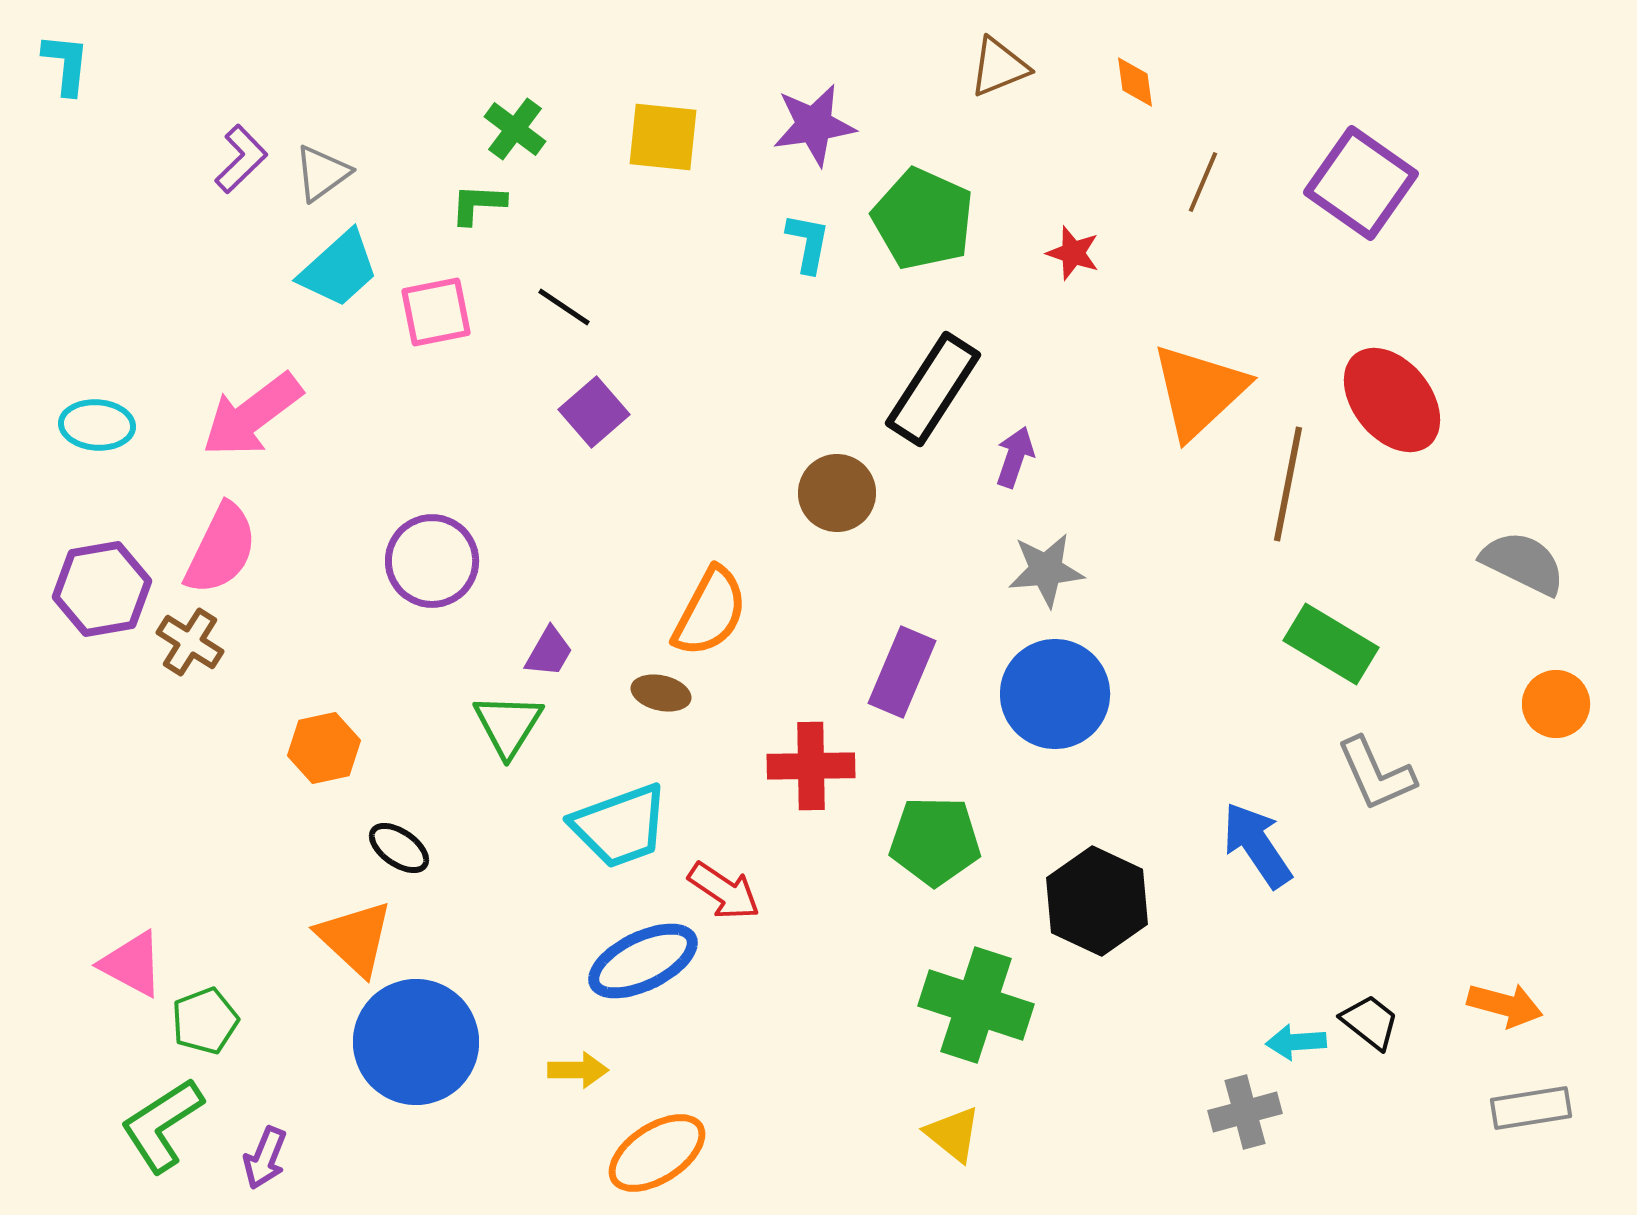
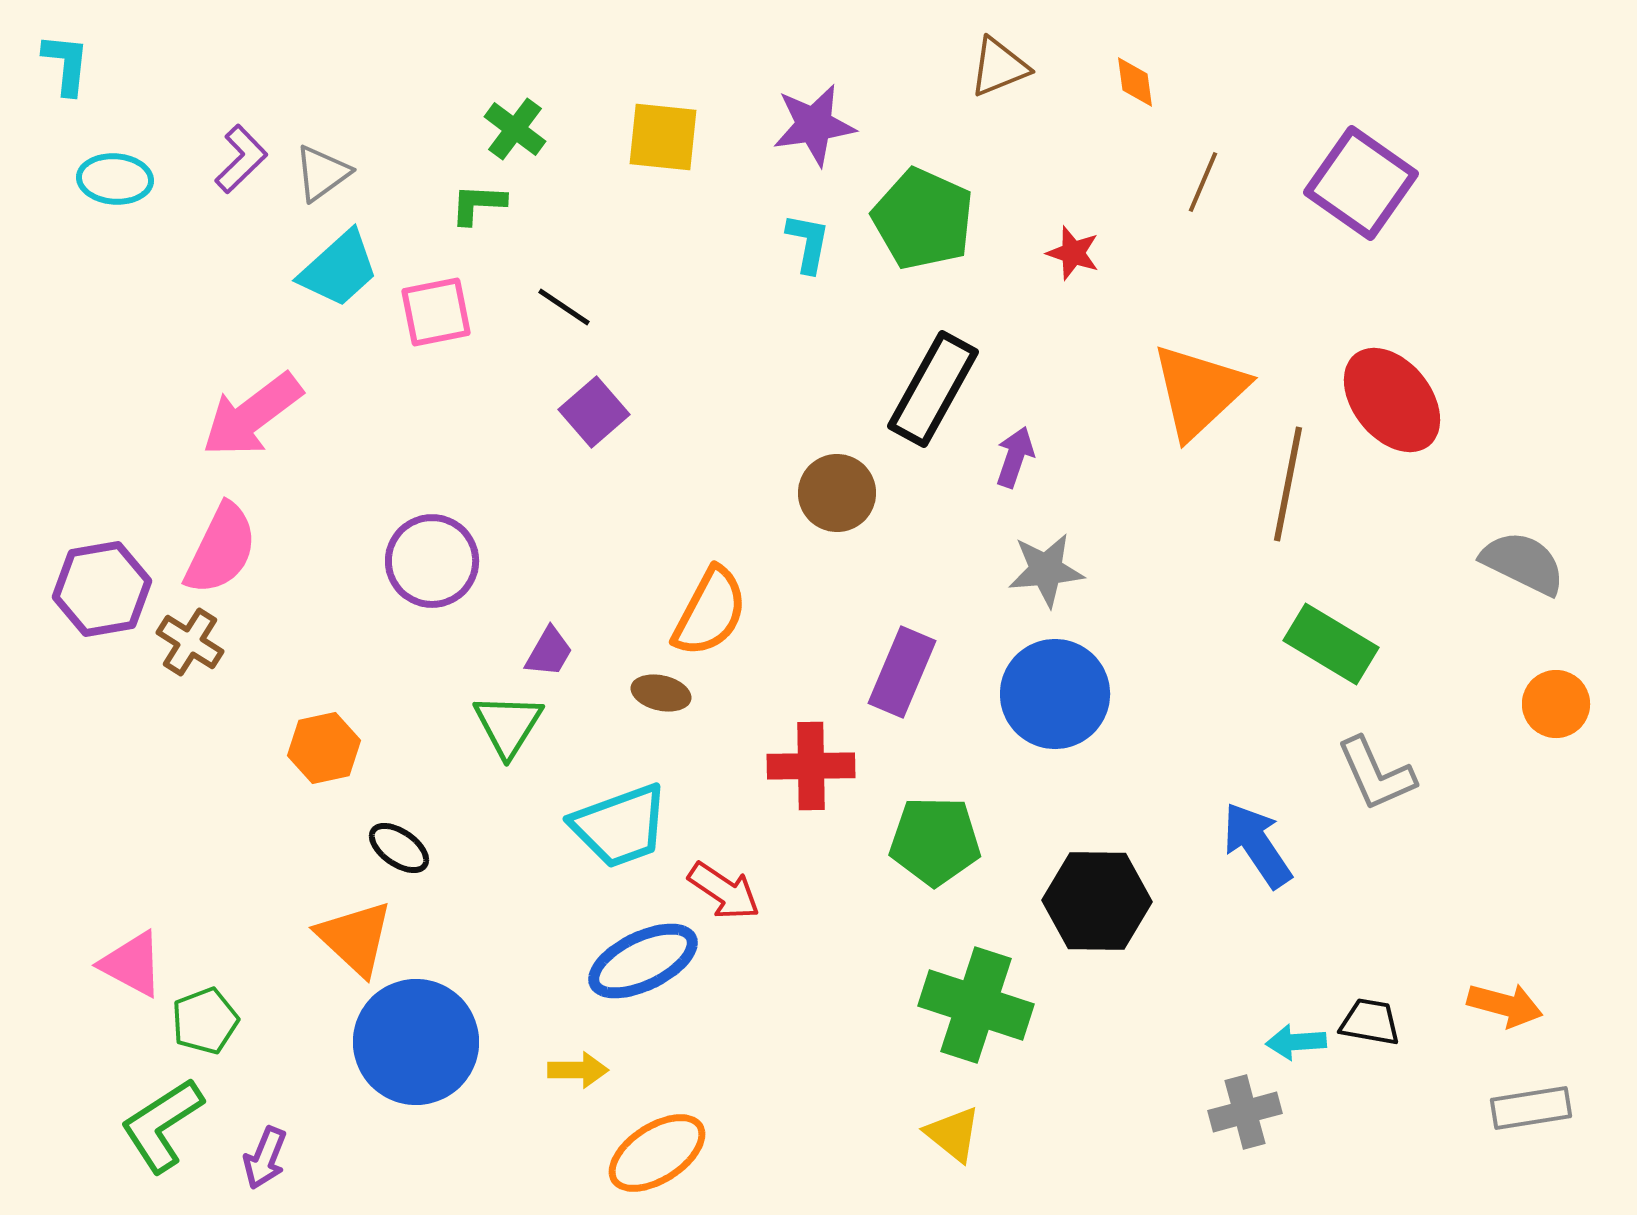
black rectangle at (933, 389): rotated 4 degrees counterclockwise
cyan ellipse at (97, 425): moved 18 px right, 246 px up
black hexagon at (1097, 901): rotated 24 degrees counterclockwise
black trapezoid at (1370, 1022): rotated 28 degrees counterclockwise
